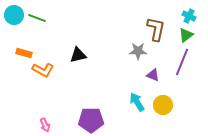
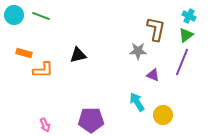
green line: moved 4 px right, 2 px up
orange L-shape: rotated 30 degrees counterclockwise
yellow circle: moved 10 px down
